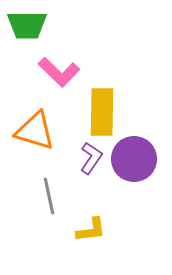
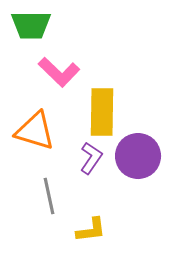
green trapezoid: moved 4 px right
purple circle: moved 4 px right, 3 px up
